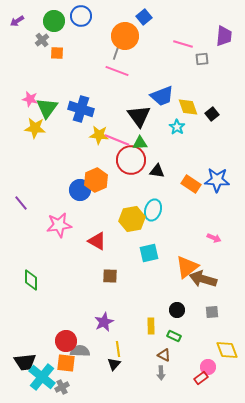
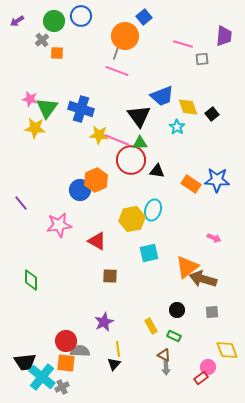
yellow rectangle at (151, 326): rotated 28 degrees counterclockwise
gray arrow at (161, 373): moved 5 px right, 5 px up
